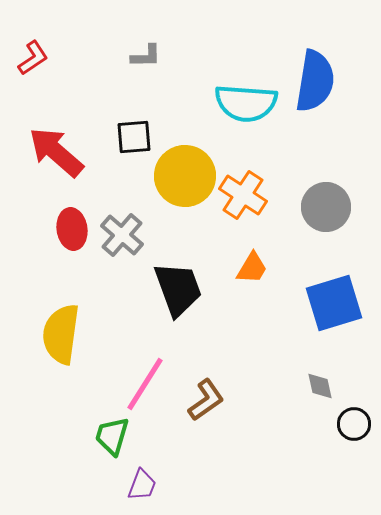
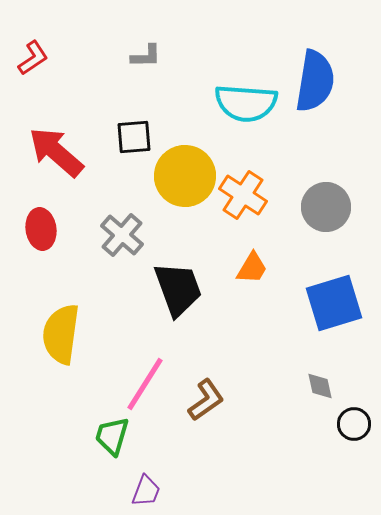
red ellipse: moved 31 px left
purple trapezoid: moved 4 px right, 6 px down
